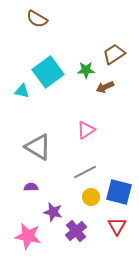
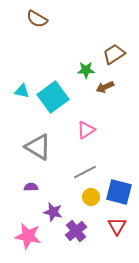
cyan square: moved 5 px right, 25 px down
